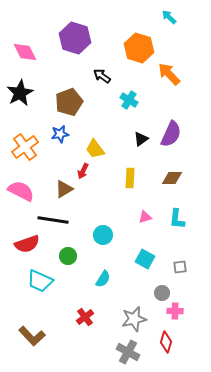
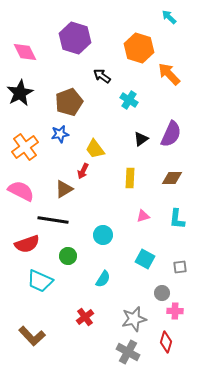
pink triangle: moved 2 px left, 1 px up
